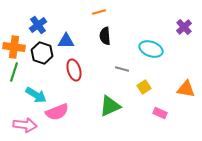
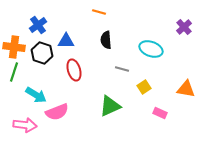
orange line: rotated 32 degrees clockwise
black semicircle: moved 1 px right, 4 px down
